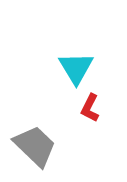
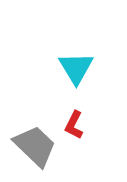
red L-shape: moved 16 px left, 17 px down
